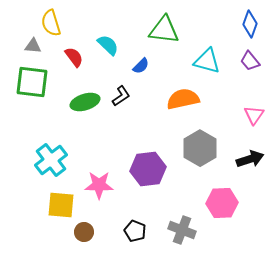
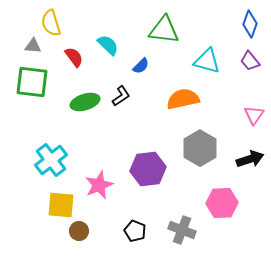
pink star: rotated 24 degrees counterclockwise
brown circle: moved 5 px left, 1 px up
